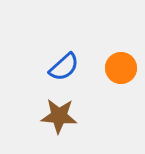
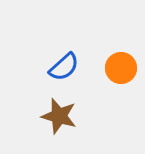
brown star: rotated 12 degrees clockwise
